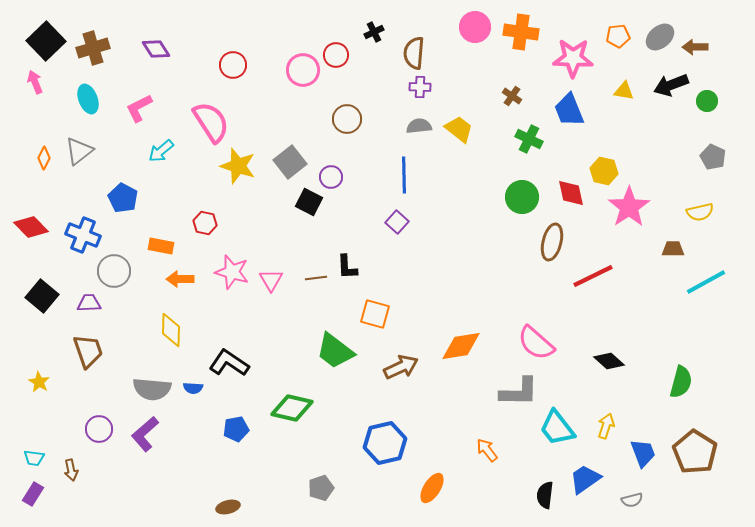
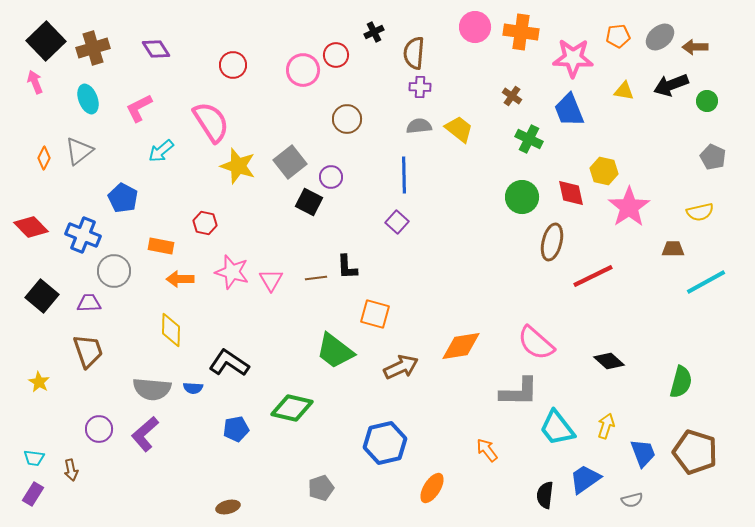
brown pentagon at (695, 452): rotated 15 degrees counterclockwise
